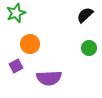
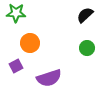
green star: rotated 24 degrees clockwise
orange circle: moved 1 px up
green circle: moved 2 px left
purple semicircle: rotated 15 degrees counterclockwise
